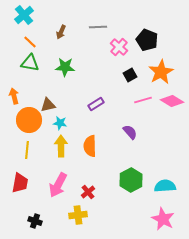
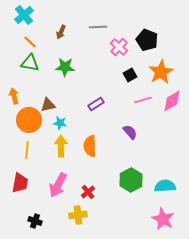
pink diamond: rotated 60 degrees counterclockwise
